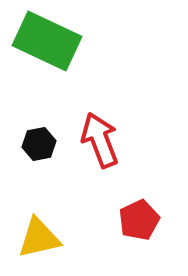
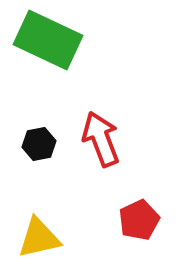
green rectangle: moved 1 px right, 1 px up
red arrow: moved 1 px right, 1 px up
